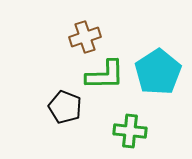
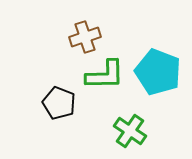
cyan pentagon: rotated 18 degrees counterclockwise
black pentagon: moved 6 px left, 4 px up
green cross: rotated 28 degrees clockwise
